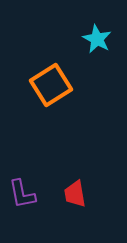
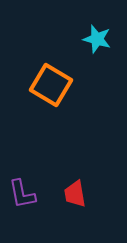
cyan star: rotated 12 degrees counterclockwise
orange square: rotated 27 degrees counterclockwise
